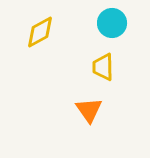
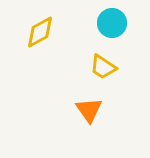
yellow trapezoid: rotated 56 degrees counterclockwise
